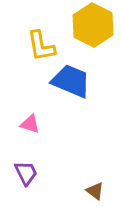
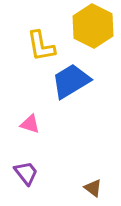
yellow hexagon: moved 1 px down
blue trapezoid: rotated 54 degrees counterclockwise
purple trapezoid: rotated 12 degrees counterclockwise
brown triangle: moved 2 px left, 3 px up
